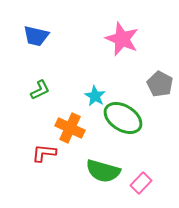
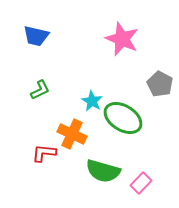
cyan star: moved 3 px left, 5 px down
orange cross: moved 2 px right, 6 px down
